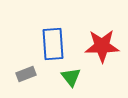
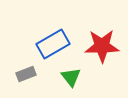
blue rectangle: rotated 64 degrees clockwise
